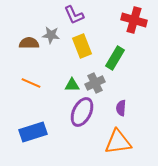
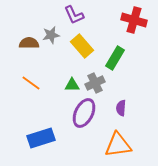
gray star: rotated 18 degrees counterclockwise
yellow rectangle: rotated 20 degrees counterclockwise
orange line: rotated 12 degrees clockwise
purple ellipse: moved 2 px right, 1 px down
blue rectangle: moved 8 px right, 6 px down
orange triangle: moved 3 px down
